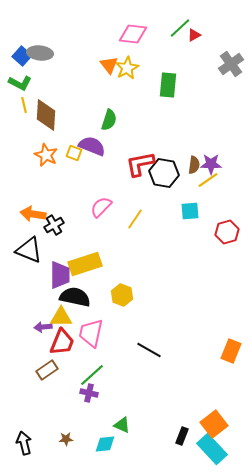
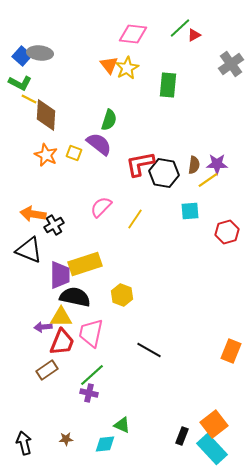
yellow line at (24, 105): moved 5 px right, 6 px up; rotated 49 degrees counterclockwise
purple semicircle at (92, 146): moved 7 px right, 2 px up; rotated 16 degrees clockwise
purple star at (211, 164): moved 6 px right
